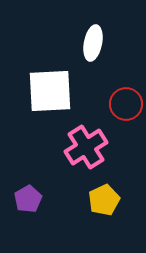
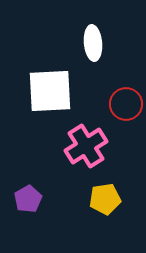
white ellipse: rotated 16 degrees counterclockwise
pink cross: moved 1 px up
yellow pentagon: moved 1 px right, 1 px up; rotated 16 degrees clockwise
